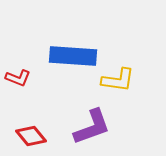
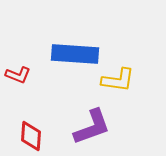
blue rectangle: moved 2 px right, 2 px up
red L-shape: moved 3 px up
red diamond: rotated 44 degrees clockwise
